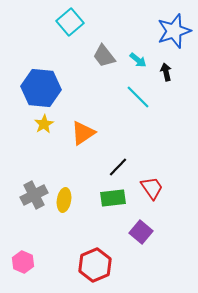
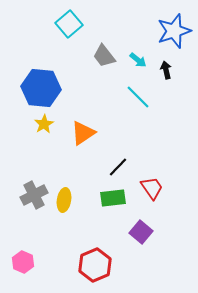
cyan square: moved 1 px left, 2 px down
black arrow: moved 2 px up
